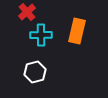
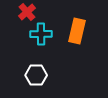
cyan cross: moved 1 px up
white hexagon: moved 1 px right, 3 px down; rotated 15 degrees clockwise
